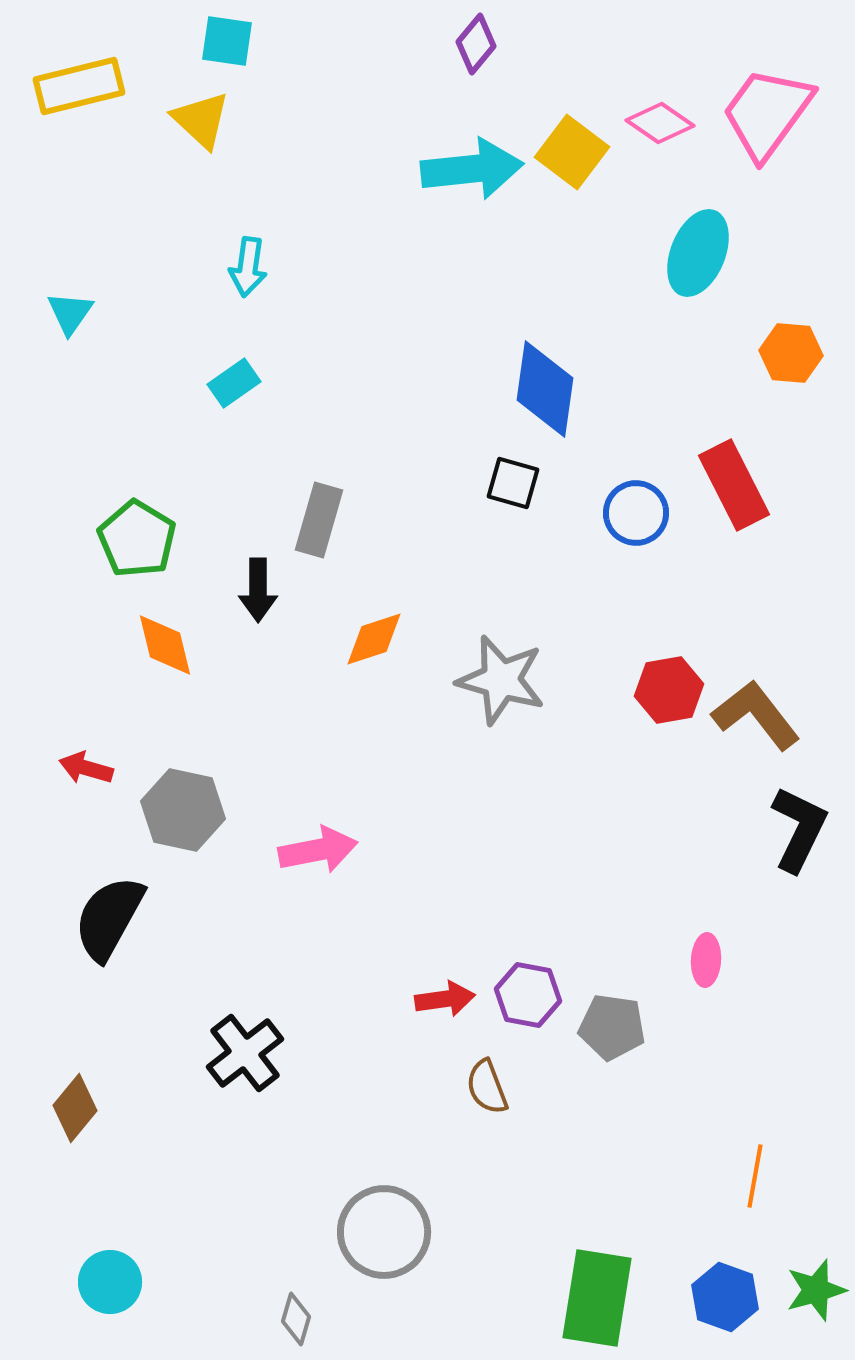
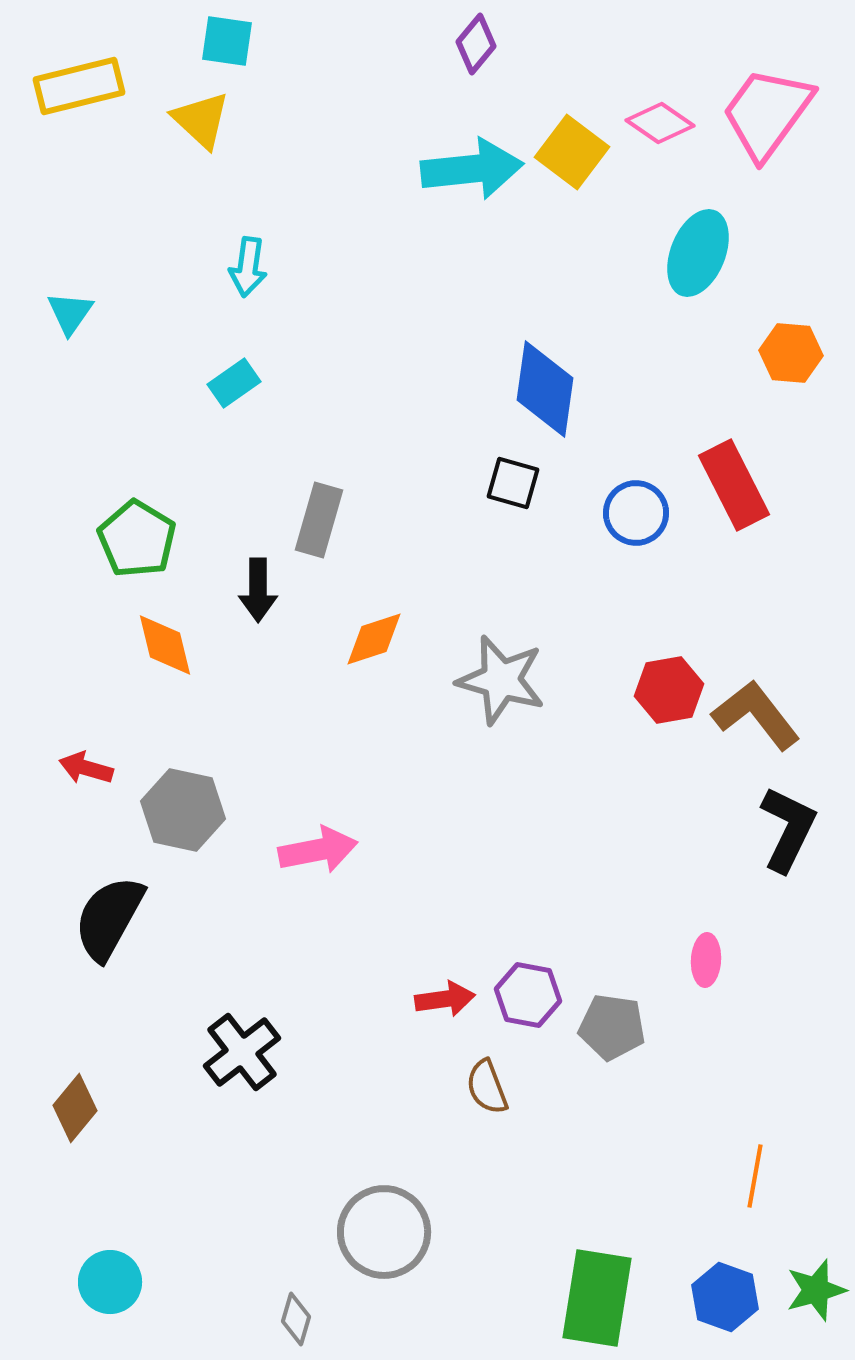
black L-shape at (799, 829): moved 11 px left
black cross at (245, 1053): moved 3 px left, 1 px up
